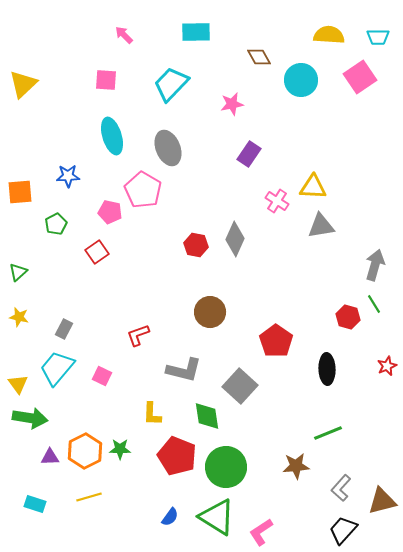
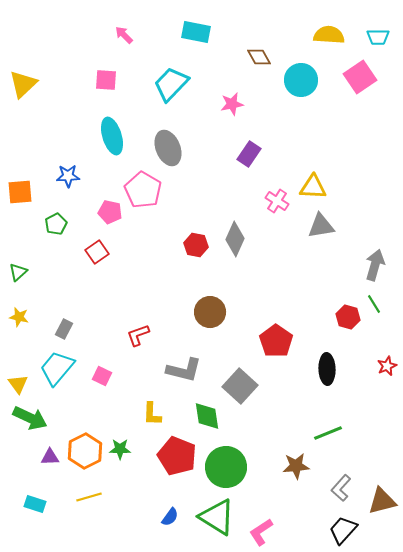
cyan rectangle at (196, 32): rotated 12 degrees clockwise
green arrow at (30, 418): rotated 16 degrees clockwise
